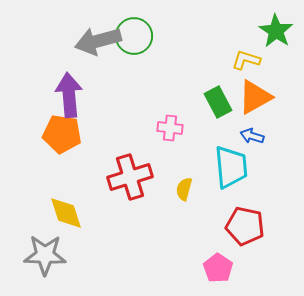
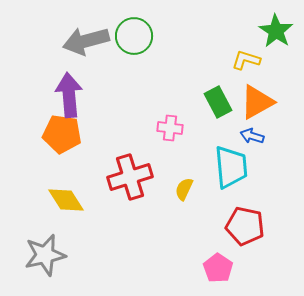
gray arrow: moved 12 px left
orange triangle: moved 2 px right, 5 px down
yellow semicircle: rotated 10 degrees clockwise
yellow diamond: moved 13 px up; rotated 15 degrees counterclockwise
gray star: rotated 15 degrees counterclockwise
